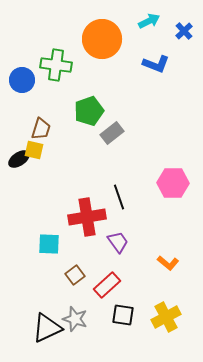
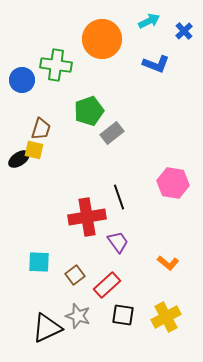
pink hexagon: rotated 8 degrees clockwise
cyan square: moved 10 px left, 18 px down
gray star: moved 3 px right, 3 px up
